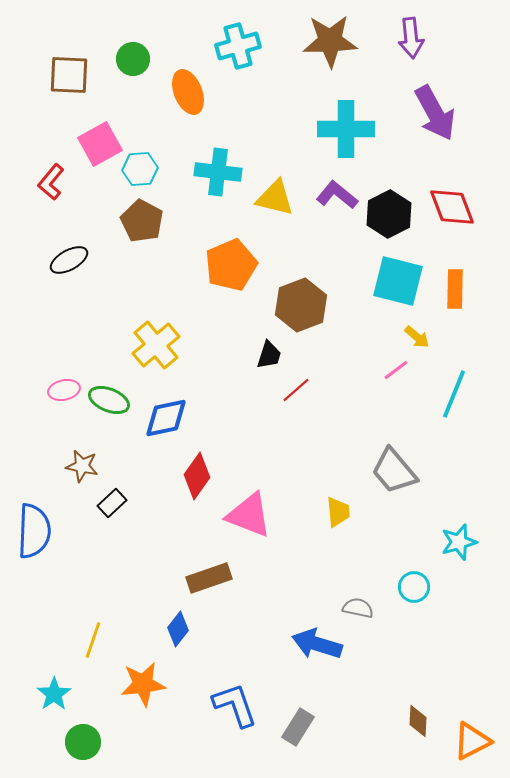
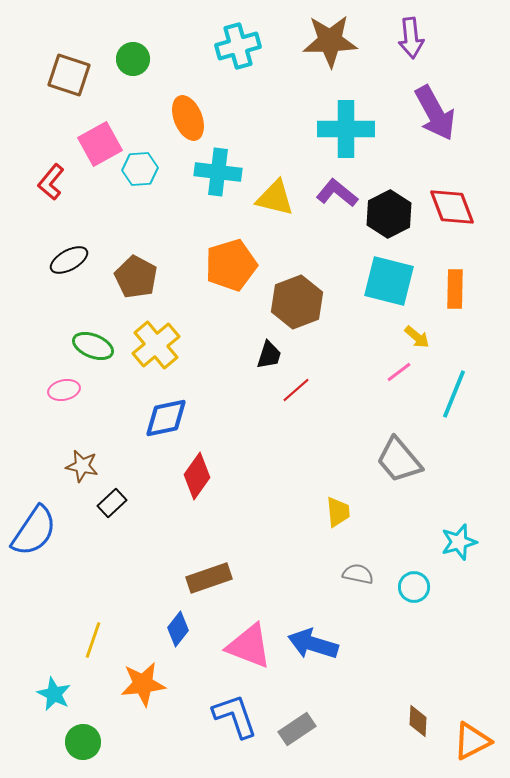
brown square at (69, 75): rotated 15 degrees clockwise
orange ellipse at (188, 92): moved 26 px down
purple L-shape at (337, 195): moved 2 px up
brown pentagon at (142, 221): moved 6 px left, 56 px down
orange pentagon at (231, 265): rotated 6 degrees clockwise
cyan square at (398, 281): moved 9 px left
brown hexagon at (301, 305): moved 4 px left, 3 px up
pink line at (396, 370): moved 3 px right, 2 px down
green ellipse at (109, 400): moved 16 px left, 54 px up
gray trapezoid at (394, 471): moved 5 px right, 11 px up
pink triangle at (249, 515): moved 131 px down
blue semicircle at (34, 531): rotated 32 degrees clockwise
gray semicircle at (358, 608): moved 34 px up
blue arrow at (317, 644): moved 4 px left
cyan star at (54, 694): rotated 12 degrees counterclockwise
blue L-shape at (235, 705): moved 11 px down
gray rectangle at (298, 727): moved 1 px left, 2 px down; rotated 24 degrees clockwise
